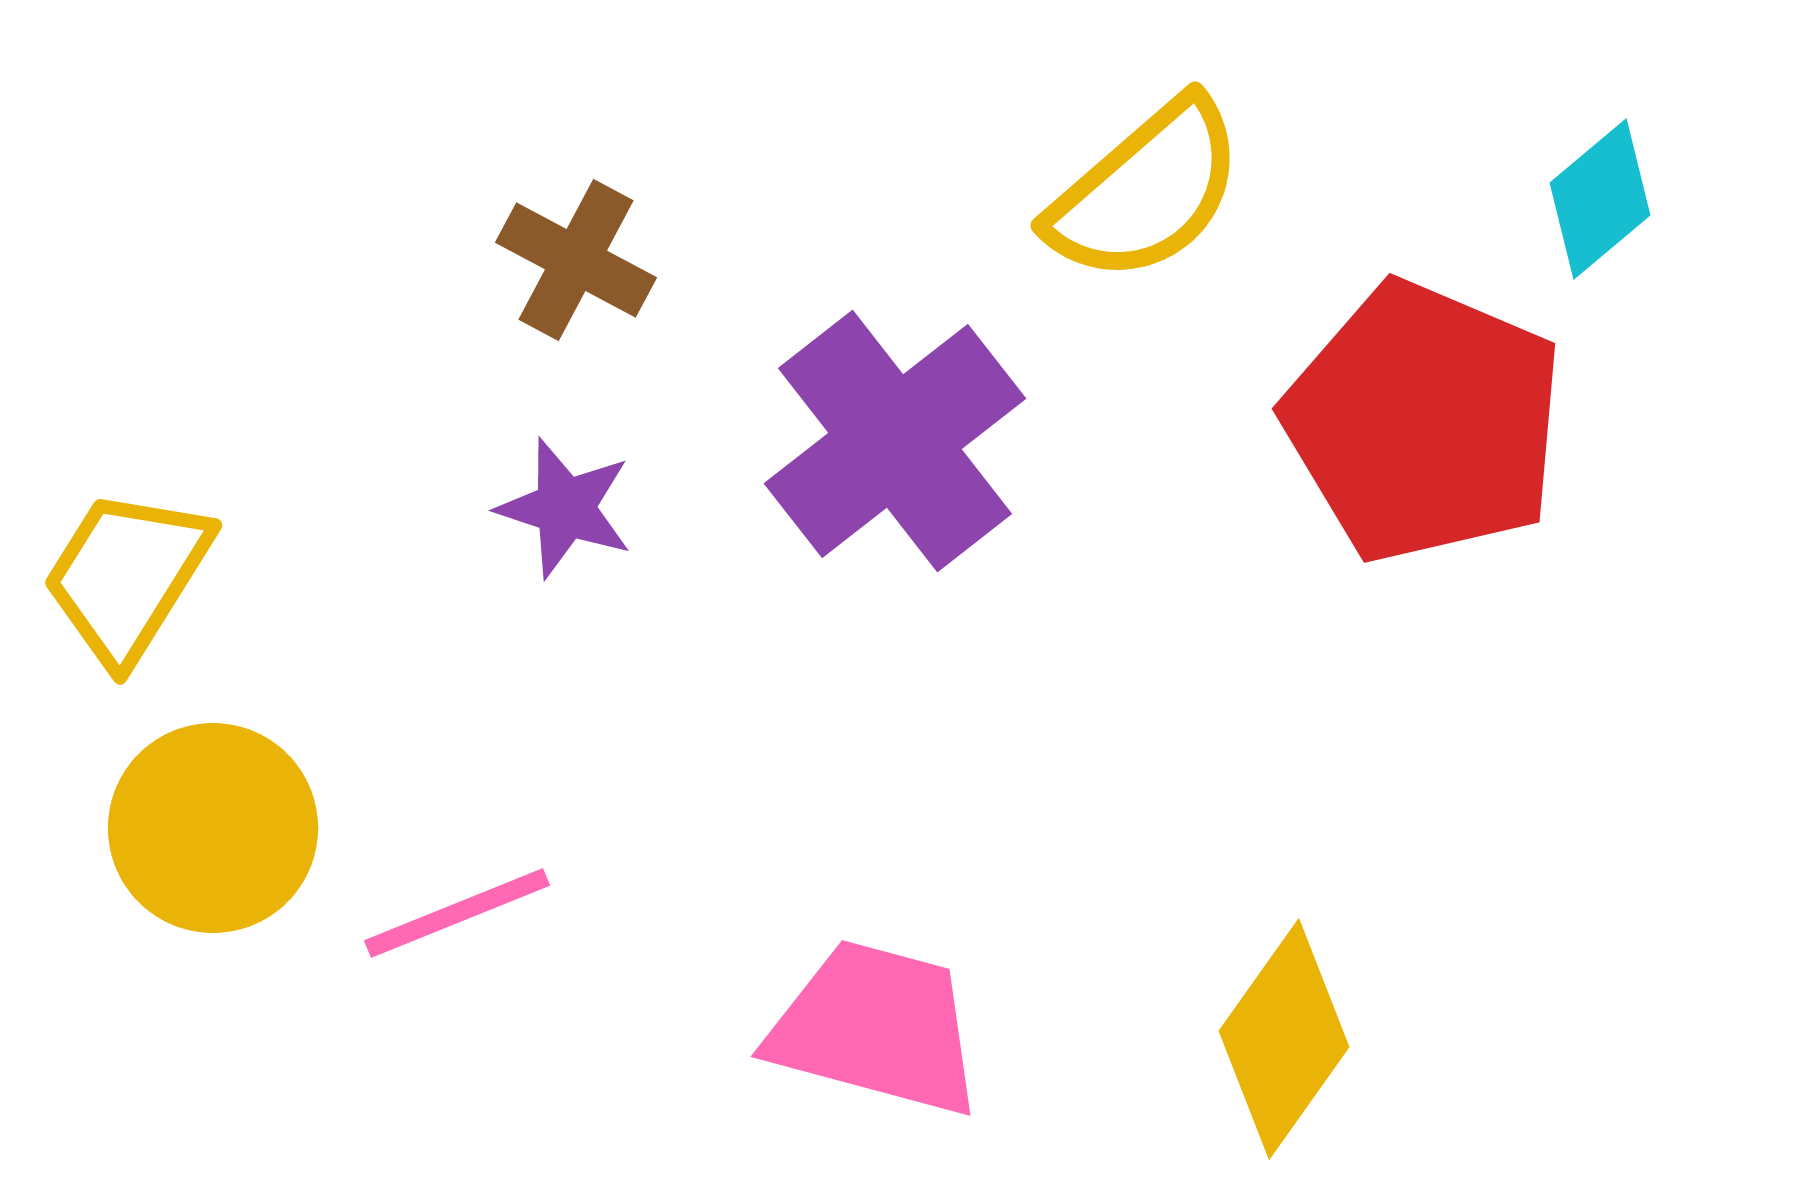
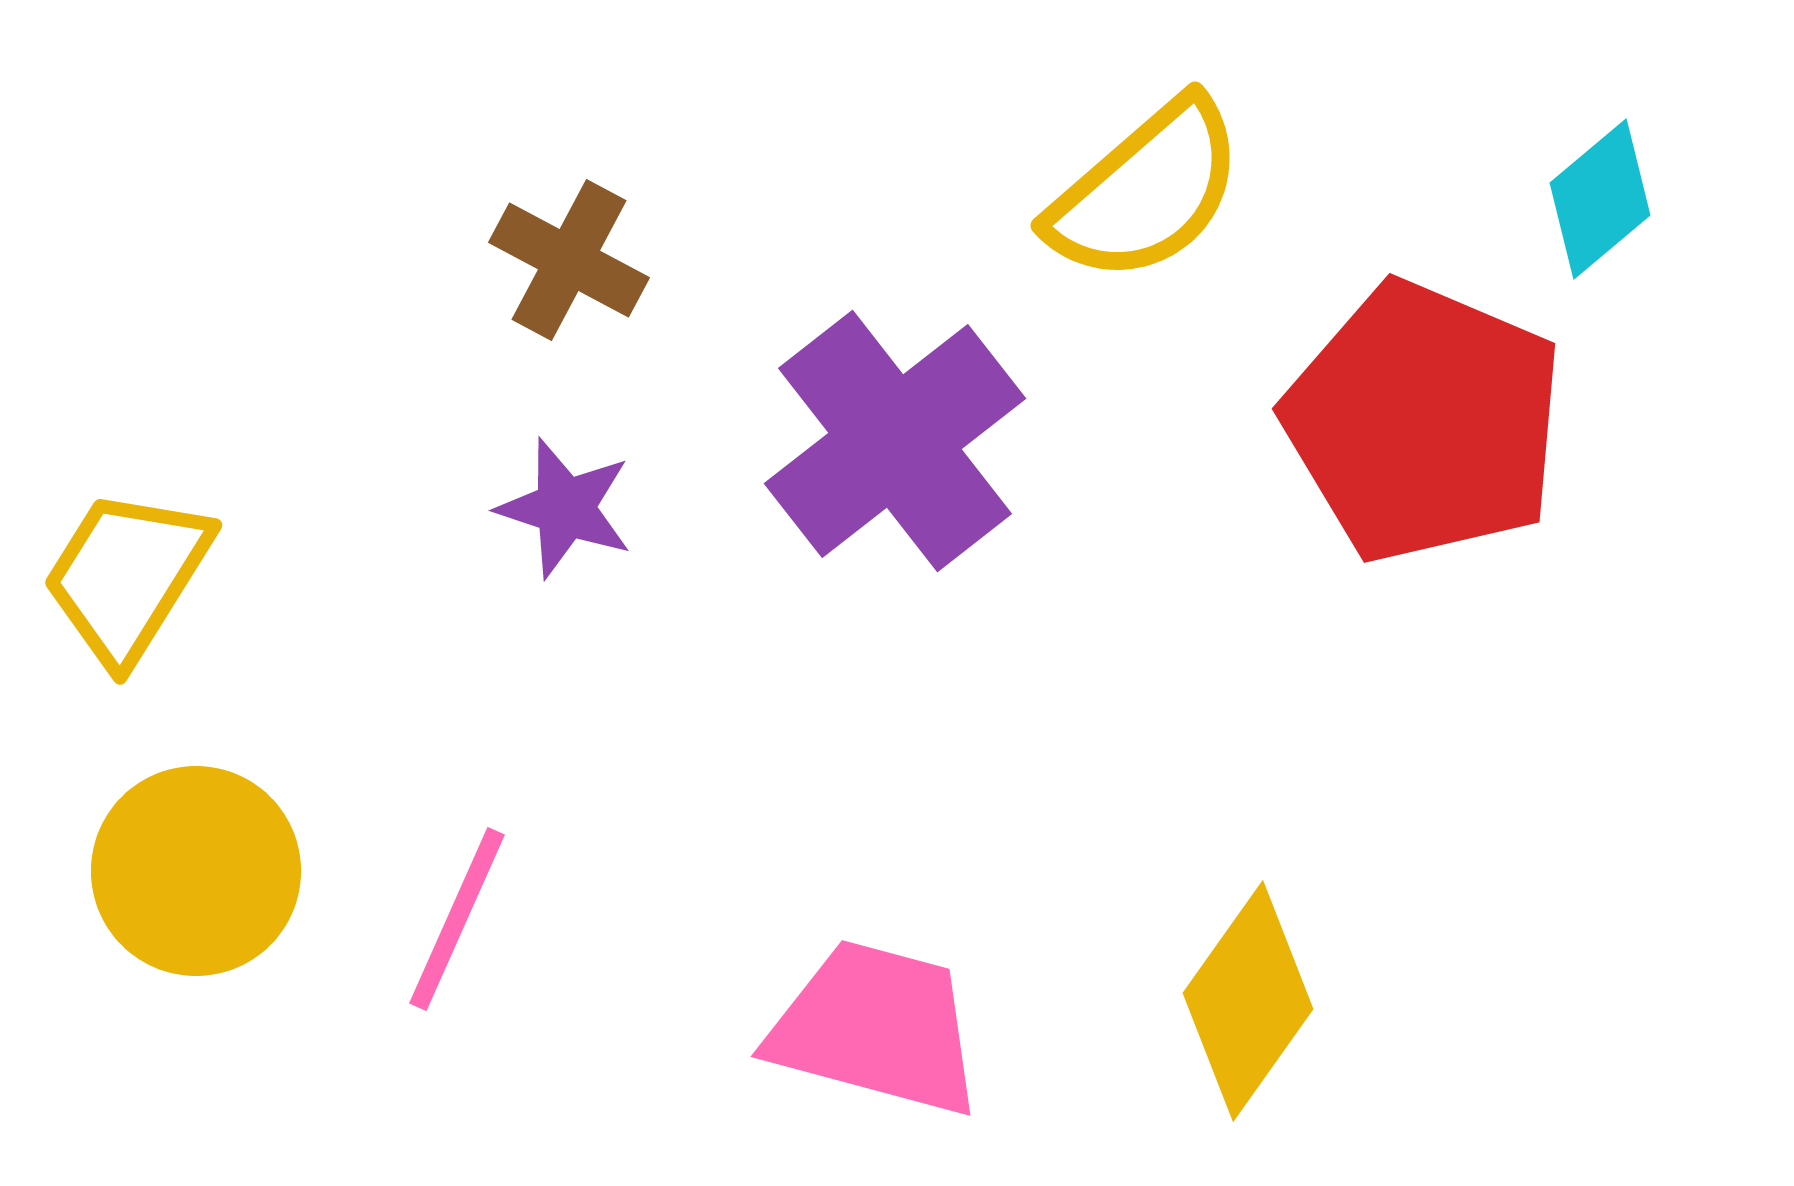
brown cross: moved 7 px left
yellow circle: moved 17 px left, 43 px down
pink line: moved 6 px down; rotated 44 degrees counterclockwise
yellow diamond: moved 36 px left, 38 px up
